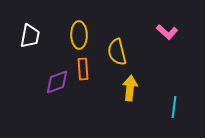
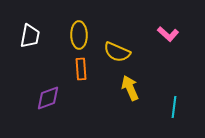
pink L-shape: moved 1 px right, 2 px down
yellow semicircle: rotated 52 degrees counterclockwise
orange rectangle: moved 2 px left
purple diamond: moved 9 px left, 16 px down
yellow arrow: rotated 30 degrees counterclockwise
